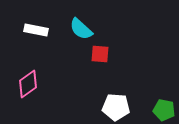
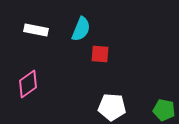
cyan semicircle: rotated 110 degrees counterclockwise
white pentagon: moved 4 px left
